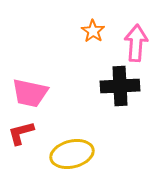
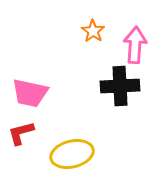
pink arrow: moved 1 px left, 2 px down
